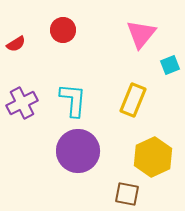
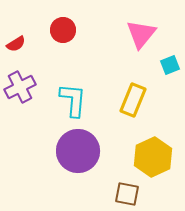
purple cross: moved 2 px left, 16 px up
